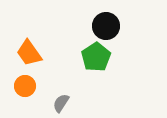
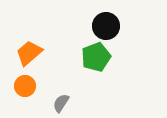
orange trapezoid: rotated 84 degrees clockwise
green pentagon: rotated 12 degrees clockwise
